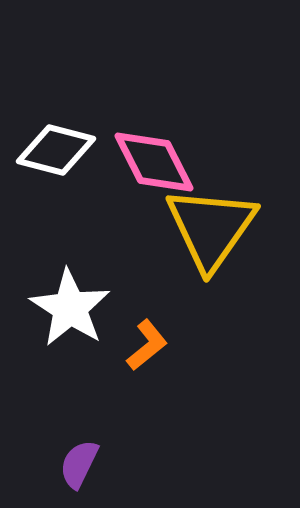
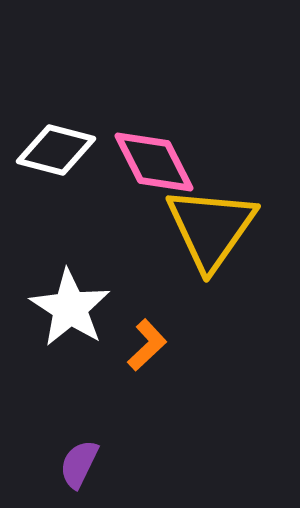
orange L-shape: rotated 4 degrees counterclockwise
